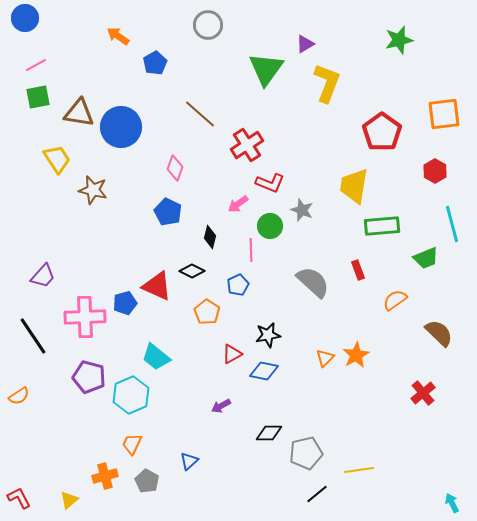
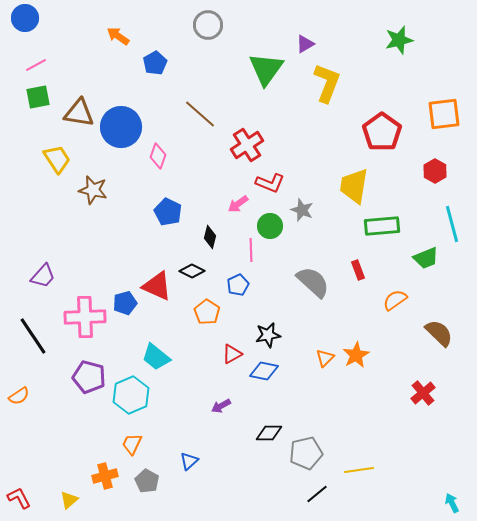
pink diamond at (175, 168): moved 17 px left, 12 px up
